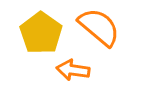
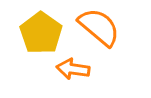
orange arrow: moved 1 px up
